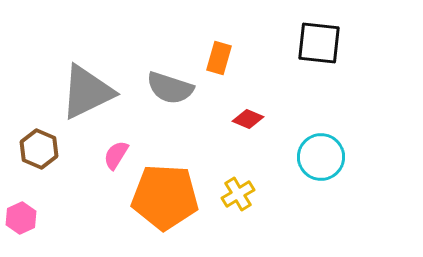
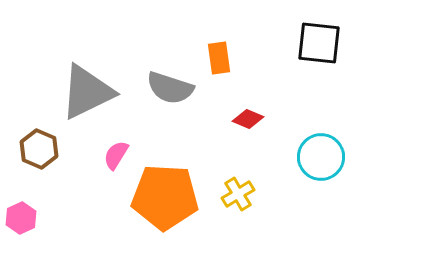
orange rectangle: rotated 24 degrees counterclockwise
